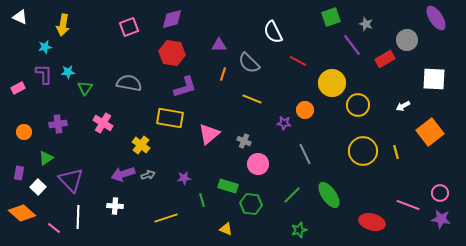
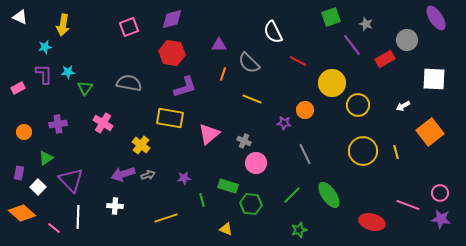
pink circle at (258, 164): moved 2 px left, 1 px up
